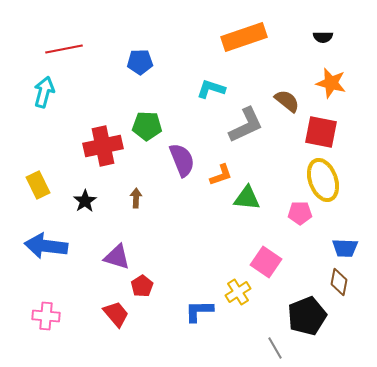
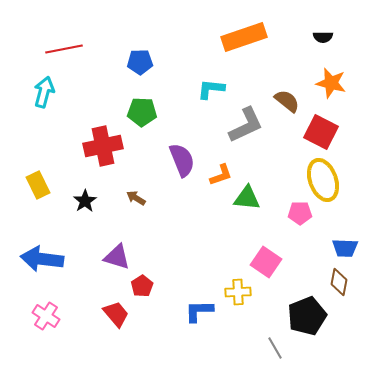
cyan L-shape: rotated 12 degrees counterclockwise
green pentagon: moved 5 px left, 14 px up
red square: rotated 16 degrees clockwise
brown arrow: rotated 60 degrees counterclockwise
blue arrow: moved 4 px left, 13 px down
yellow cross: rotated 30 degrees clockwise
pink cross: rotated 28 degrees clockwise
